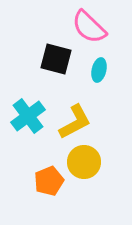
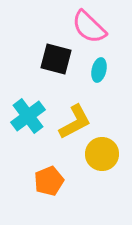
yellow circle: moved 18 px right, 8 px up
